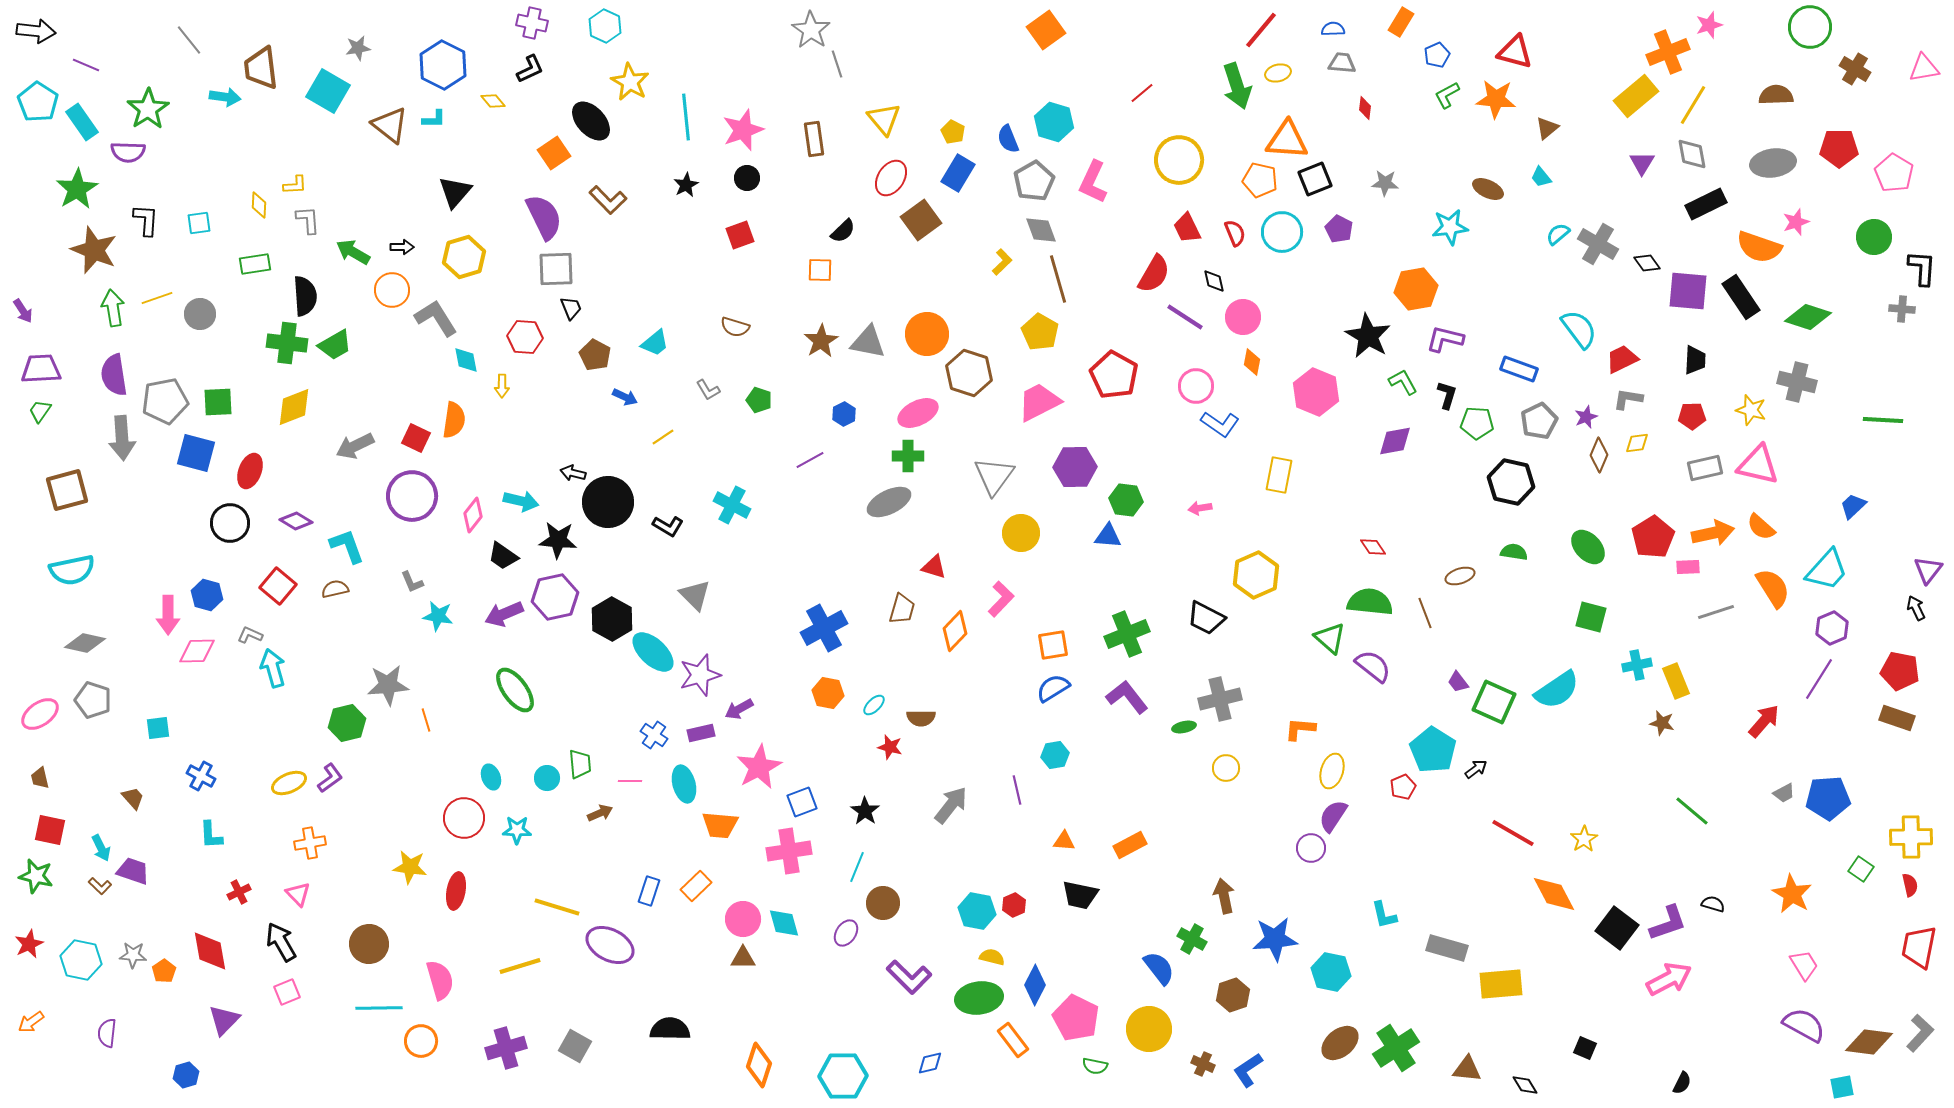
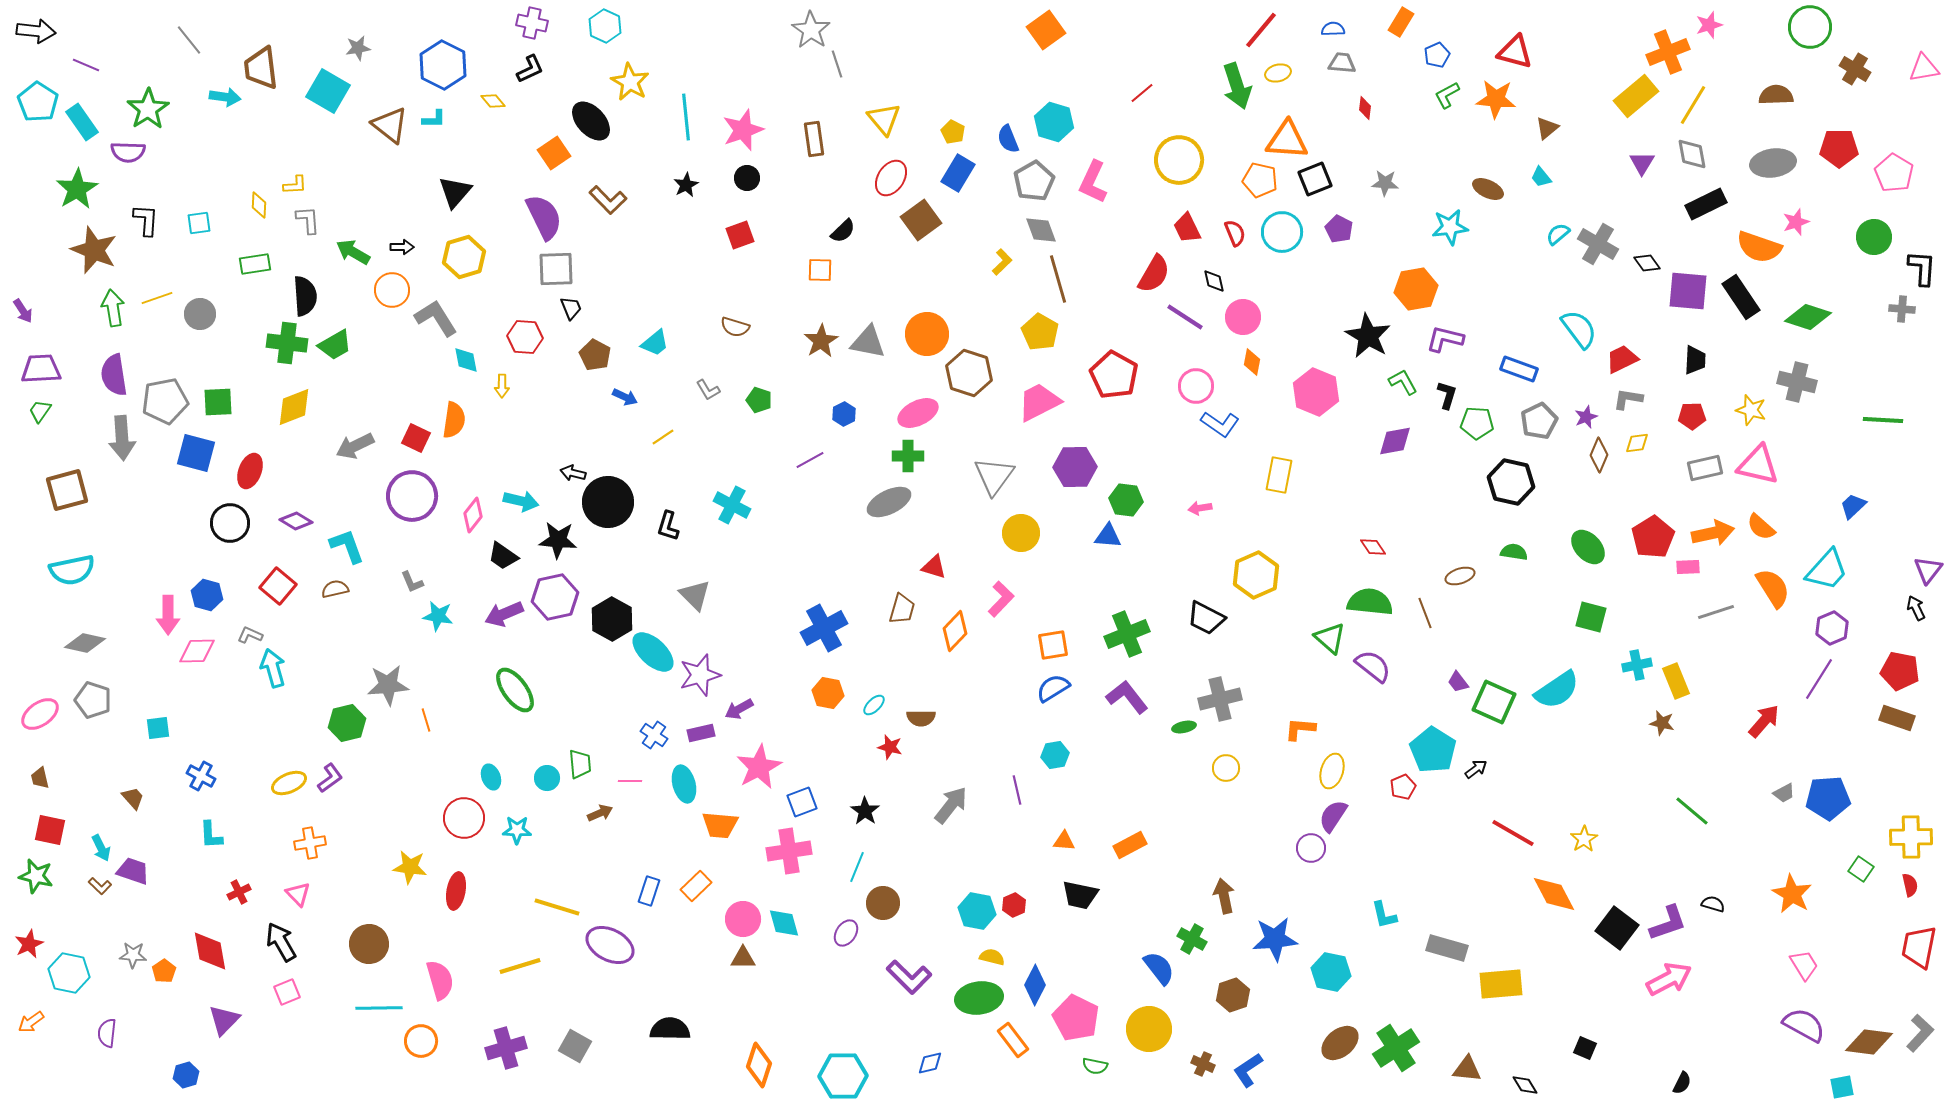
black L-shape at (668, 526): rotated 76 degrees clockwise
cyan hexagon at (81, 960): moved 12 px left, 13 px down
